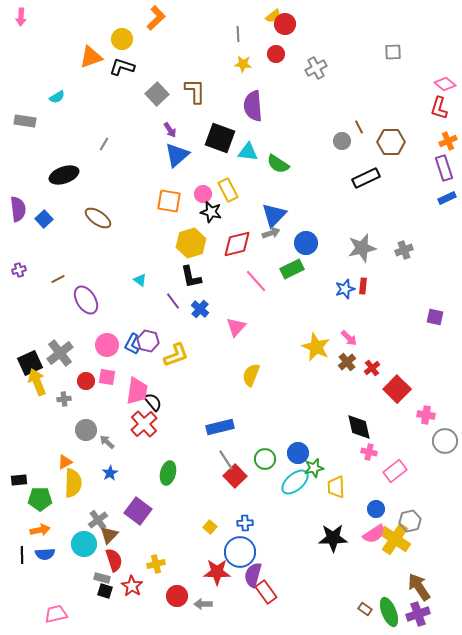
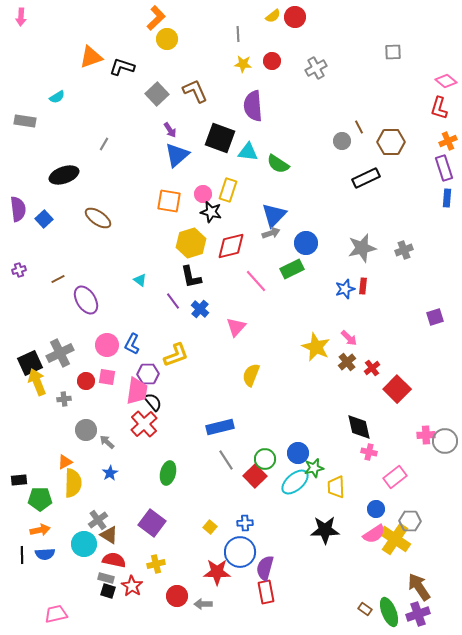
red circle at (285, 24): moved 10 px right, 7 px up
yellow circle at (122, 39): moved 45 px right
red circle at (276, 54): moved 4 px left, 7 px down
pink diamond at (445, 84): moved 1 px right, 3 px up
brown L-shape at (195, 91): rotated 24 degrees counterclockwise
yellow rectangle at (228, 190): rotated 45 degrees clockwise
blue rectangle at (447, 198): rotated 60 degrees counterclockwise
red diamond at (237, 244): moved 6 px left, 2 px down
purple square at (435, 317): rotated 30 degrees counterclockwise
purple hexagon at (148, 341): moved 33 px down; rotated 15 degrees counterclockwise
gray cross at (60, 353): rotated 12 degrees clockwise
pink cross at (426, 415): moved 20 px down; rotated 12 degrees counterclockwise
pink rectangle at (395, 471): moved 6 px down
red square at (235, 476): moved 20 px right
purple square at (138, 511): moved 14 px right, 12 px down
gray hexagon at (410, 521): rotated 15 degrees clockwise
brown triangle at (109, 535): rotated 42 degrees counterclockwise
black star at (333, 538): moved 8 px left, 8 px up
red semicircle at (114, 560): rotated 60 degrees counterclockwise
purple semicircle at (253, 575): moved 12 px right, 7 px up
gray rectangle at (102, 578): moved 4 px right
black square at (105, 591): moved 3 px right
red rectangle at (266, 592): rotated 25 degrees clockwise
